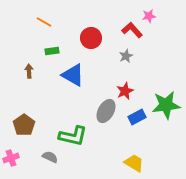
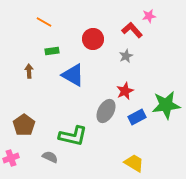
red circle: moved 2 px right, 1 px down
